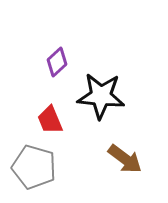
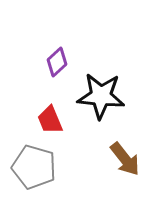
brown arrow: rotated 15 degrees clockwise
